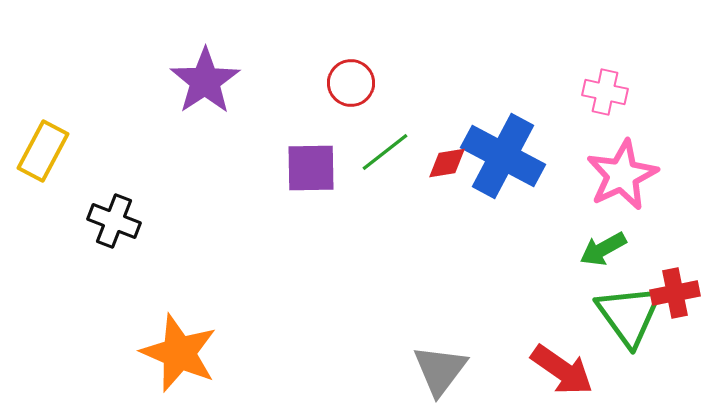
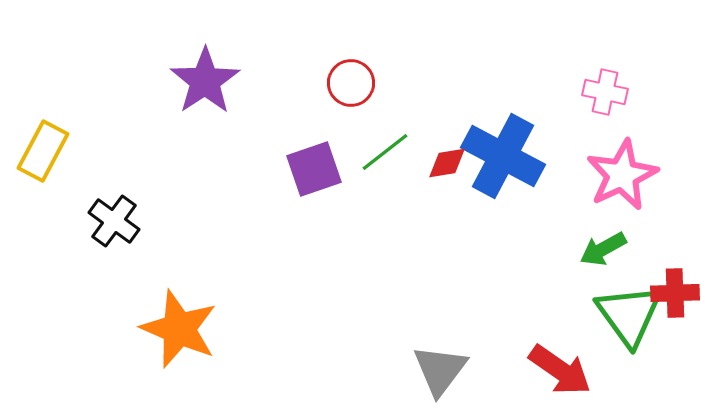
purple square: moved 3 px right, 1 px down; rotated 18 degrees counterclockwise
black cross: rotated 15 degrees clockwise
red cross: rotated 9 degrees clockwise
orange star: moved 24 px up
red arrow: moved 2 px left
